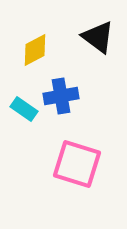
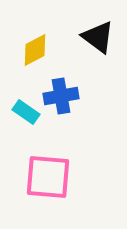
cyan rectangle: moved 2 px right, 3 px down
pink square: moved 29 px left, 13 px down; rotated 12 degrees counterclockwise
